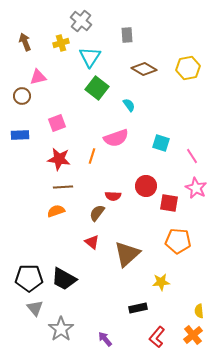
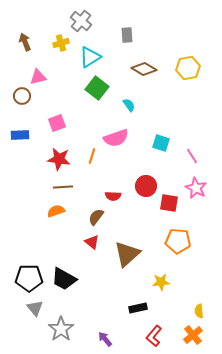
cyan triangle: rotated 25 degrees clockwise
brown semicircle: moved 1 px left, 4 px down
red L-shape: moved 3 px left, 1 px up
